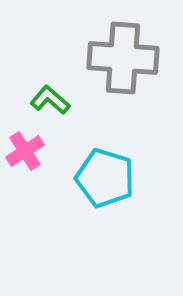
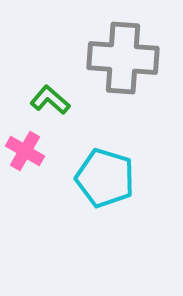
pink cross: rotated 27 degrees counterclockwise
